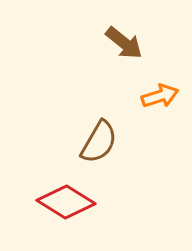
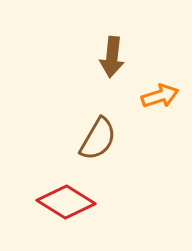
brown arrow: moved 12 px left, 14 px down; rotated 57 degrees clockwise
brown semicircle: moved 1 px left, 3 px up
